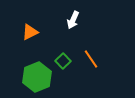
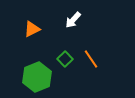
white arrow: rotated 18 degrees clockwise
orange triangle: moved 2 px right, 3 px up
green square: moved 2 px right, 2 px up
